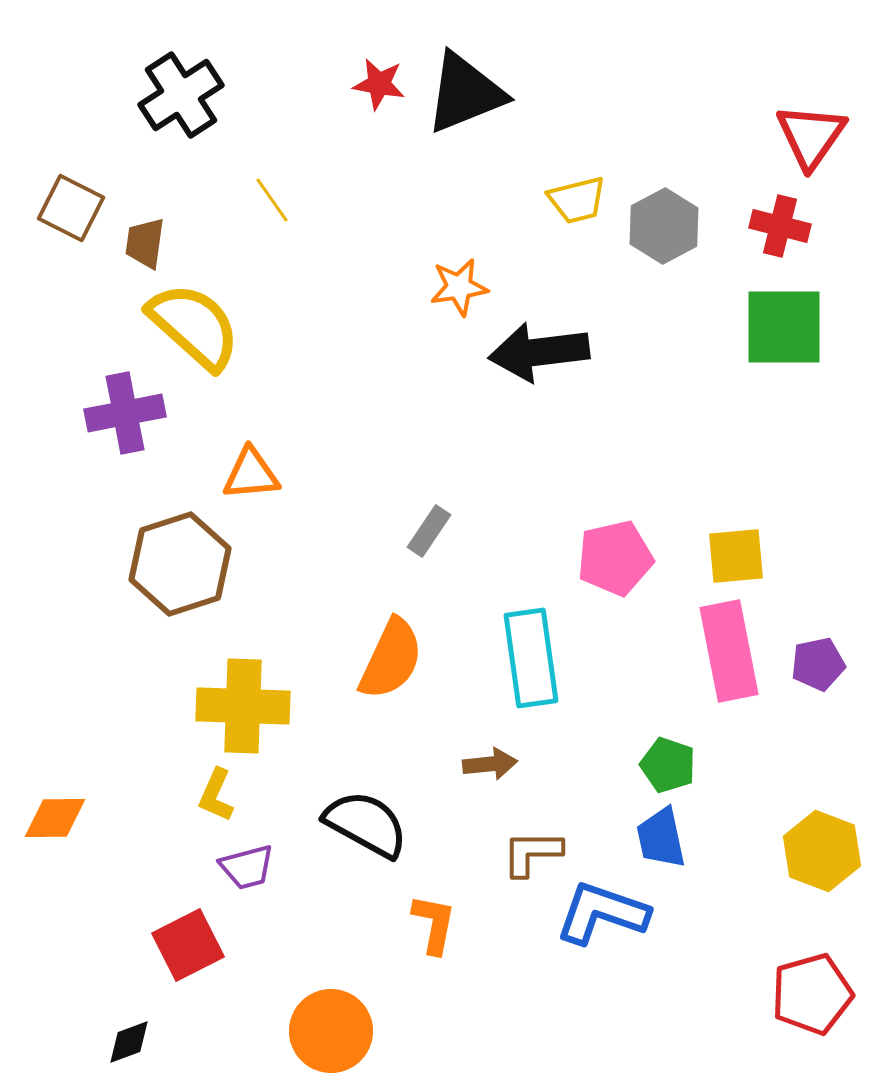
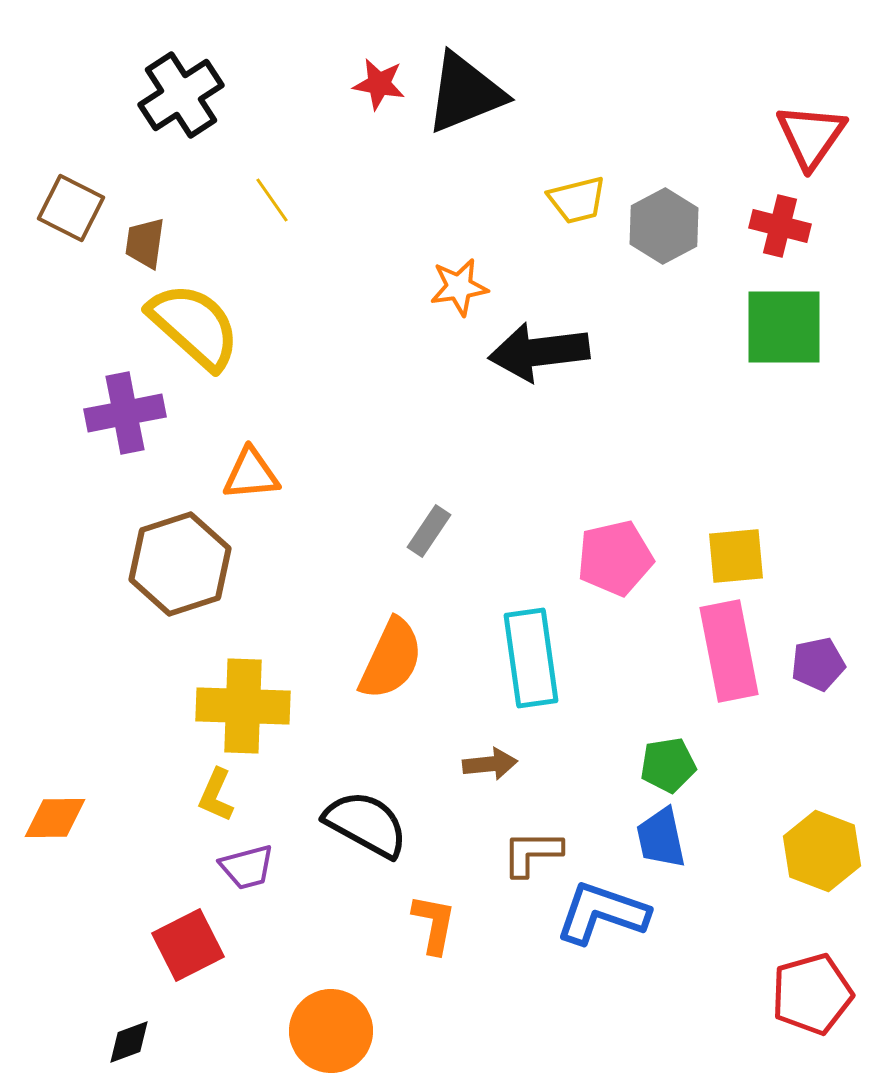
green pentagon: rotated 28 degrees counterclockwise
